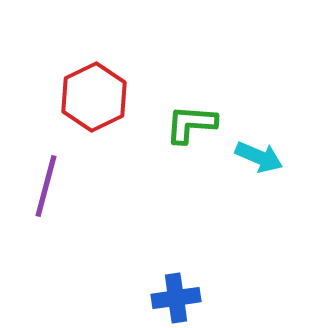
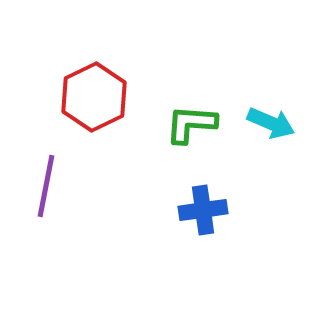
cyan arrow: moved 12 px right, 34 px up
purple line: rotated 4 degrees counterclockwise
blue cross: moved 27 px right, 88 px up
